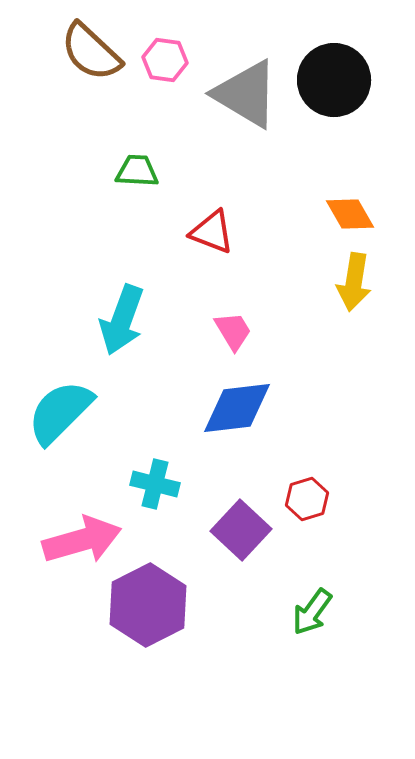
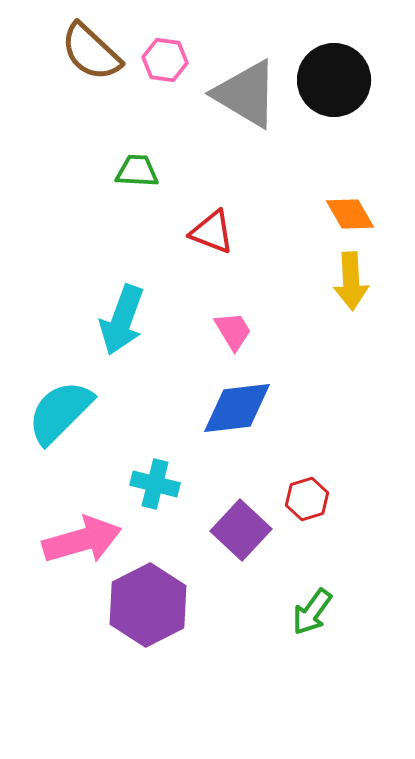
yellow arrow: moved 3 px left, 1 px up; rotated 12 degrees counterclockwise
